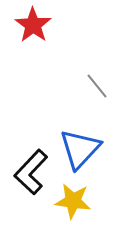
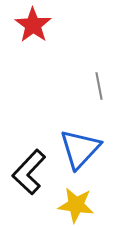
gray line: moved 2 px right; rotated 28 degrees clockwise
black L-shape: moved 2 px left
yellow star: moved 3 px right, 4 px down
